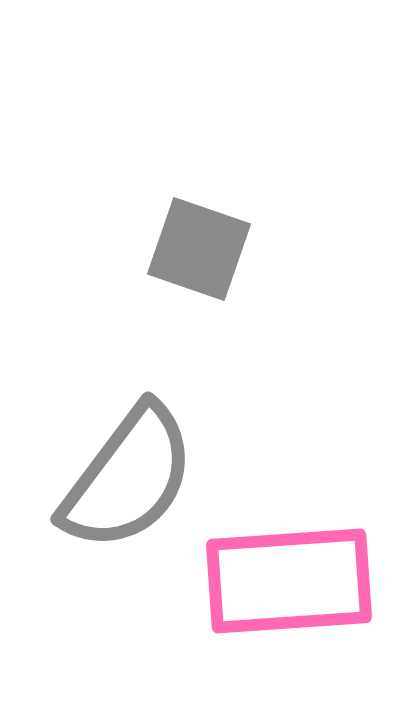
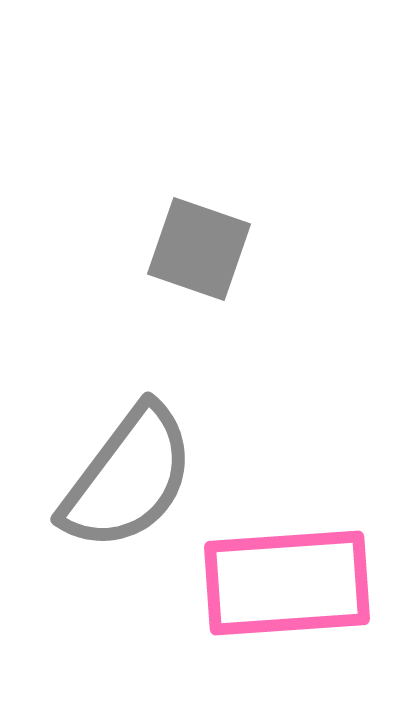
pink rectangle: moved 2 px left, 2 px down
